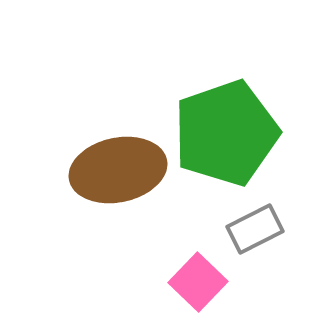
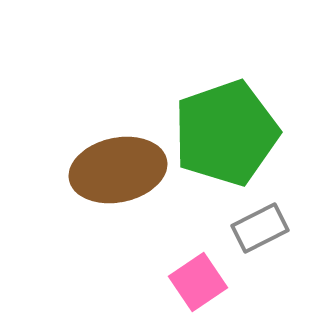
gray rectangle: moved 5 px right, 1 px up
pink square: rotated 12 degrees clockwise
